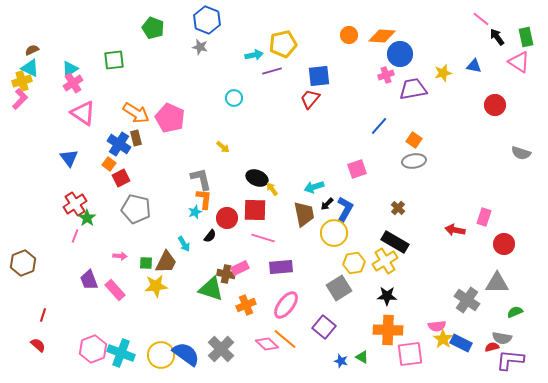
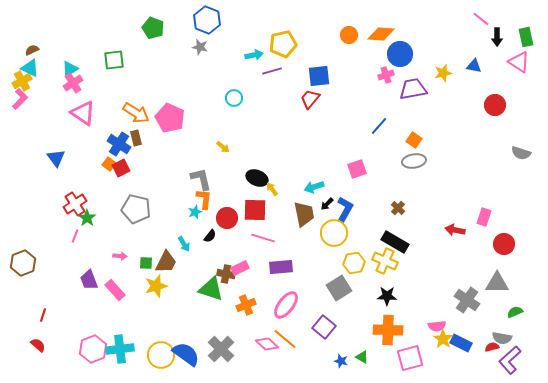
orange diamond at (382, 36): moved 1 px left, 2 px up
black arrow at (497, 37): rotated 144 degrees counterclockwise
yellow cross at (22, 81): rotated 12 degrees counterclockwise
blue triangle at (69, 158): moved 13 px left
red square at (121, 178): moved 10 px up
yellow cross at (385, 261): rotated 35 degrees counterclockwise
yellow star at (156, 286): rotated 10 degrees counterclockwise
cyan cross at (121, 353): moved 1 px left, 4 px up; rotated 28 degrees counterclockwise
pink square at (410, 354): moved 4 px down; rotated 8 degrees counterclockwise
purple L-shape at (510, 360): rotated 48 degrees counterclockwise
